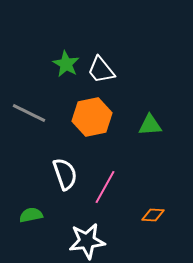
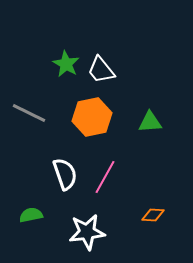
green triangle: moved 3 px up
pink line: moved 10 px up
white star: moved 9 px up
